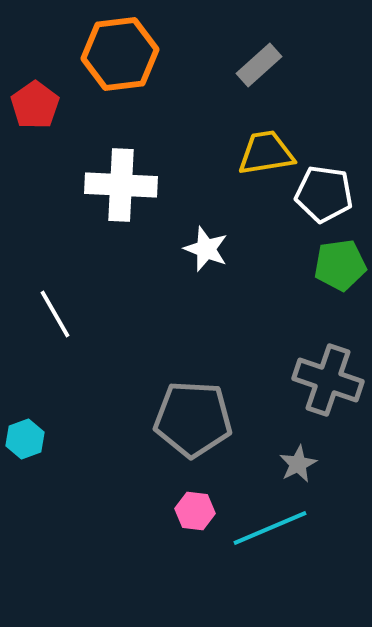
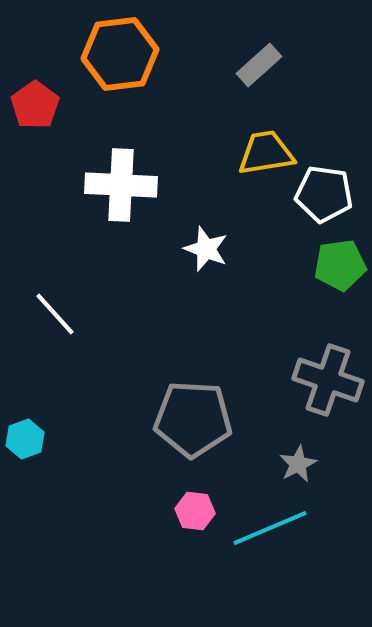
white line: rotated 12 degrees counterclockwise
